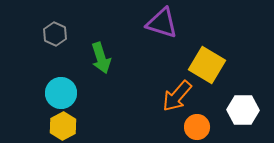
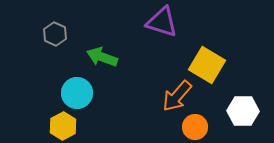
purple triangle: moved 1 px up
green arrow: moved 1 px right, 1 px up; rotated 128 degrees clockwise
cyan circle: moved 16 px right
white hexagon: moved 1 px down
orange circle: moved 2 px left
